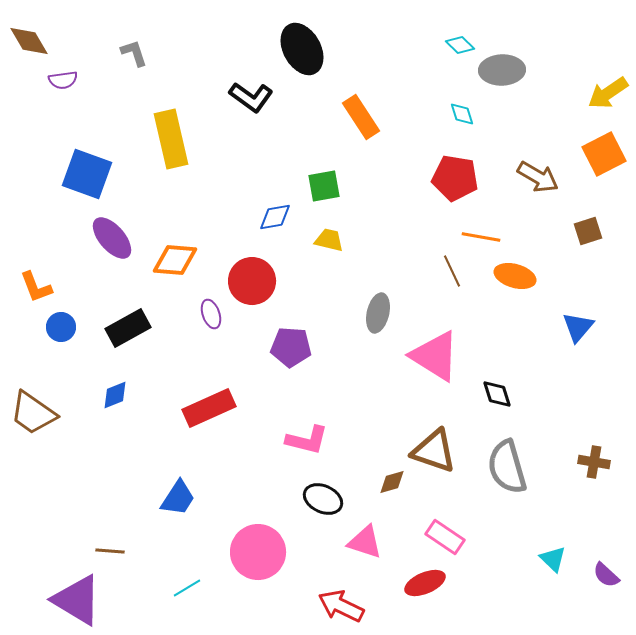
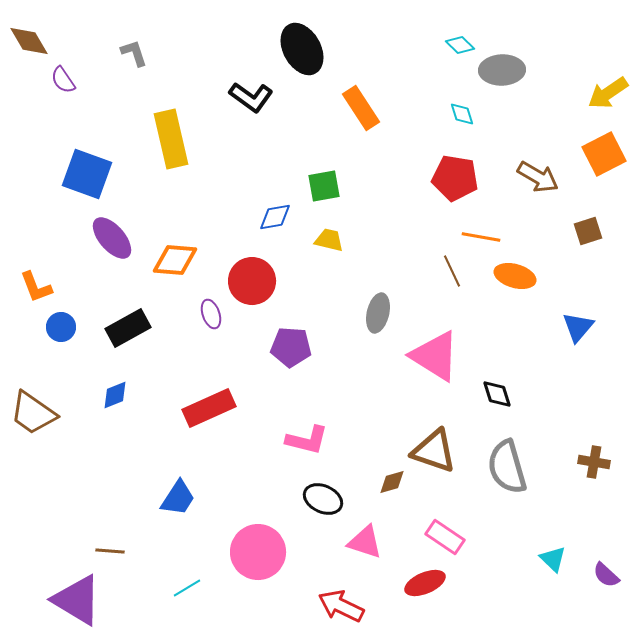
purple semicircle at (63, 80): rotated 64 degrees clockwise
orange rectangle at (361, 117): moved 9 px up
